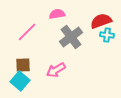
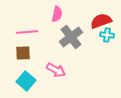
pink semicircle: rotated 112 degrees clockwise
pink line: rotated 40 degrees clockwise
brown square: moved 12 px up
pink arrow: rotated 120 degrees counterclockwise
cyan square: moved 6 px right
